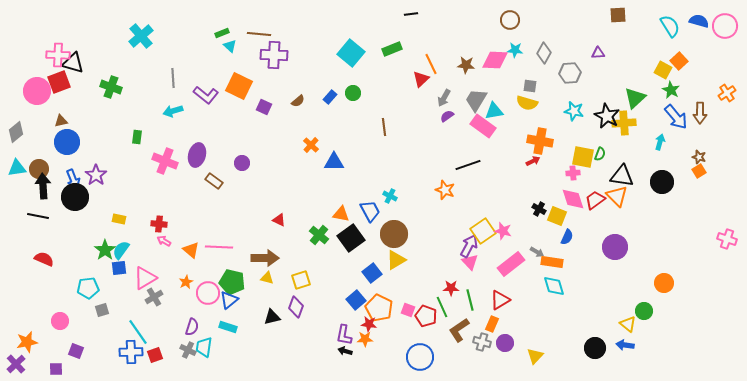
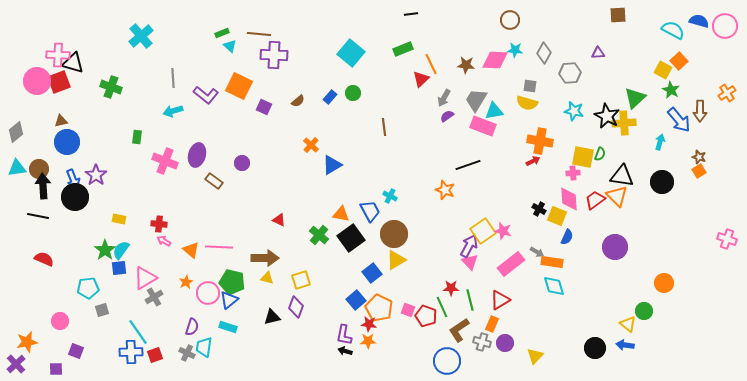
cyan semicircle at (670, 26): moved 3 px right, 4 px down; rotated 30 degrees counterclockwise
green rectangle at (392, 49): moved 11 px right
pink circle at (37, 91): moved 10 px up
brown arrow at (700, 113): moved 2 px up
blue arrow at (676, 117): moved 3 px right, 3 px down
pink rectangle at (483, 126): rotated 15 degrees counterclockwise
blue triangle at (334, 162): moved 2 px left, 3 px down; rotated 30 degrees counterclockwise
pink diamond at (573, 199): moved 4 px left; rotated 15 degrees clockwise
orange star at (365, 339): moved 3 px right, 2 px down
gray cross at (188, 350): moved 1 px left, 3 px down
blue circle at (420, 357): moved 27 px right, 4 px down
